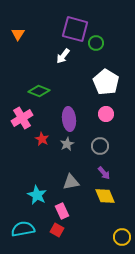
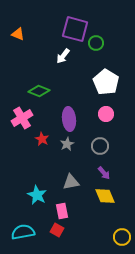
orange triangle: rotated 40 degrees counterclockwise
pink rectangle: rotated 14 degrees clockwise
cyan semicircle: moved 3 px down
